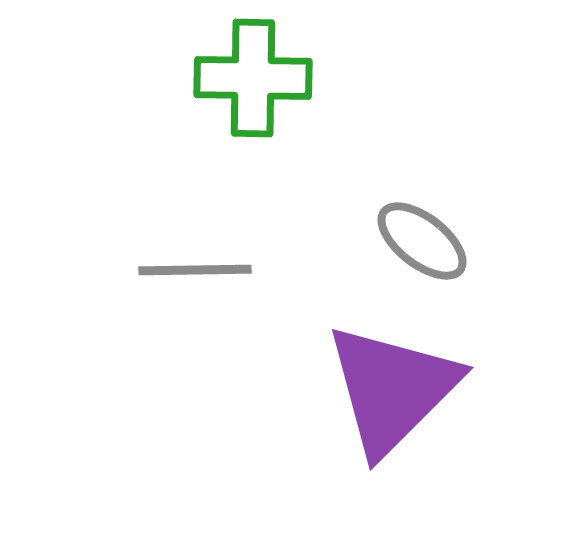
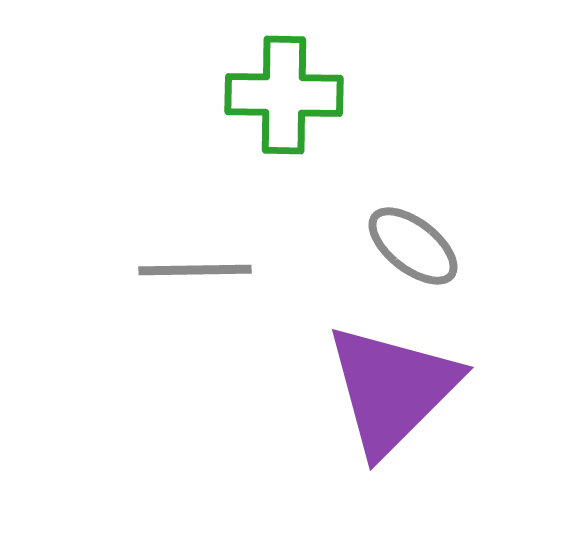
green cross: moved 31 px right, 17 px down
gray ellipse: moved 9 px left, 5 px down
